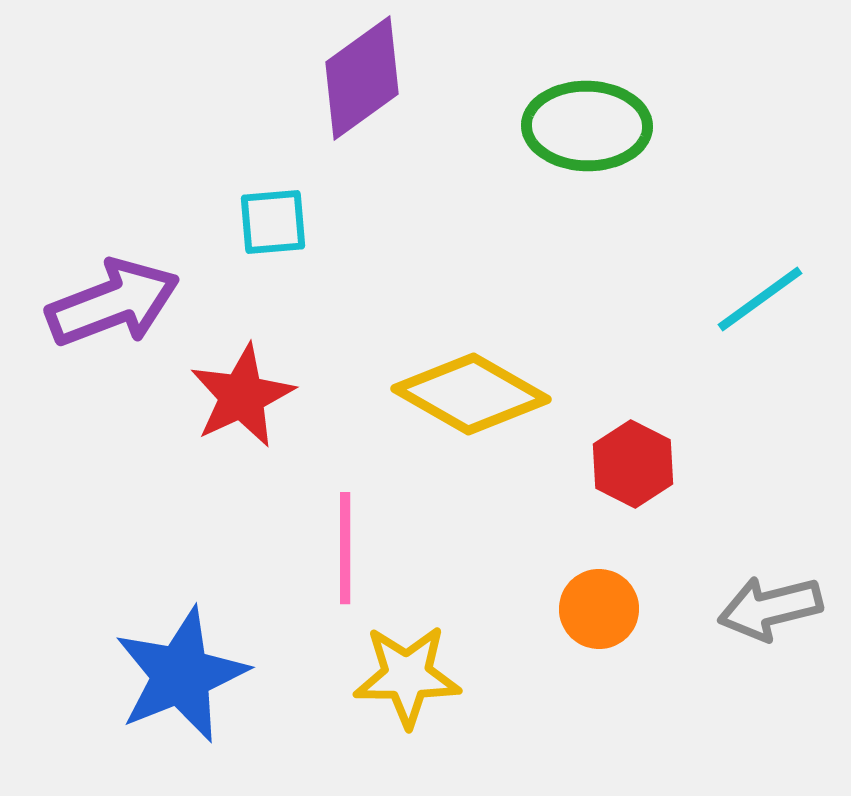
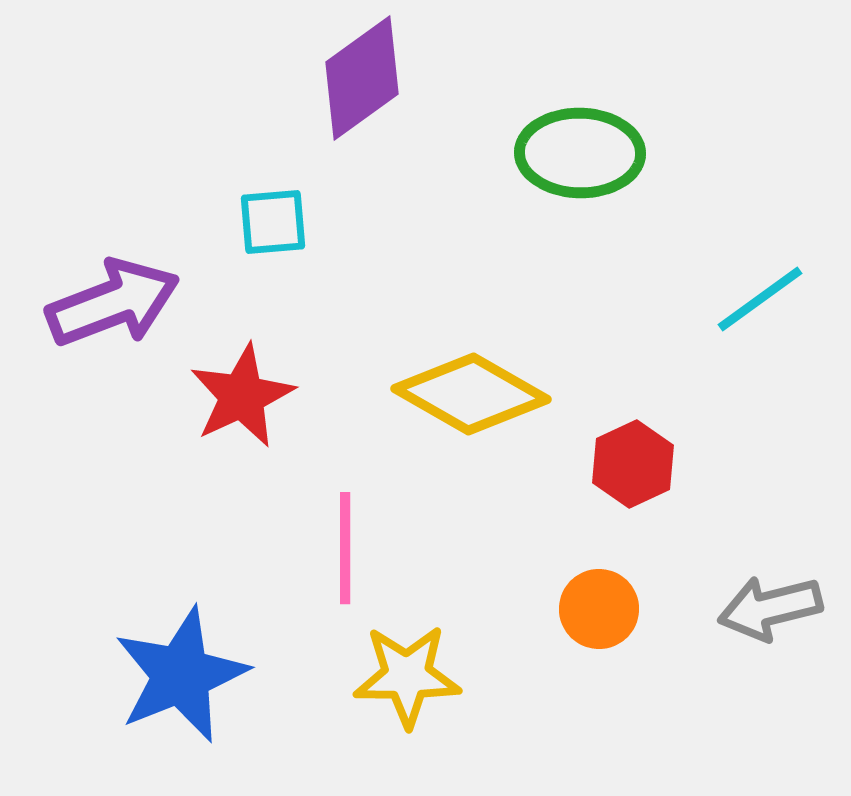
green ellipse: moved 7 px left, 27 px down
red hexagon: rotated 8 degrees clockwise
